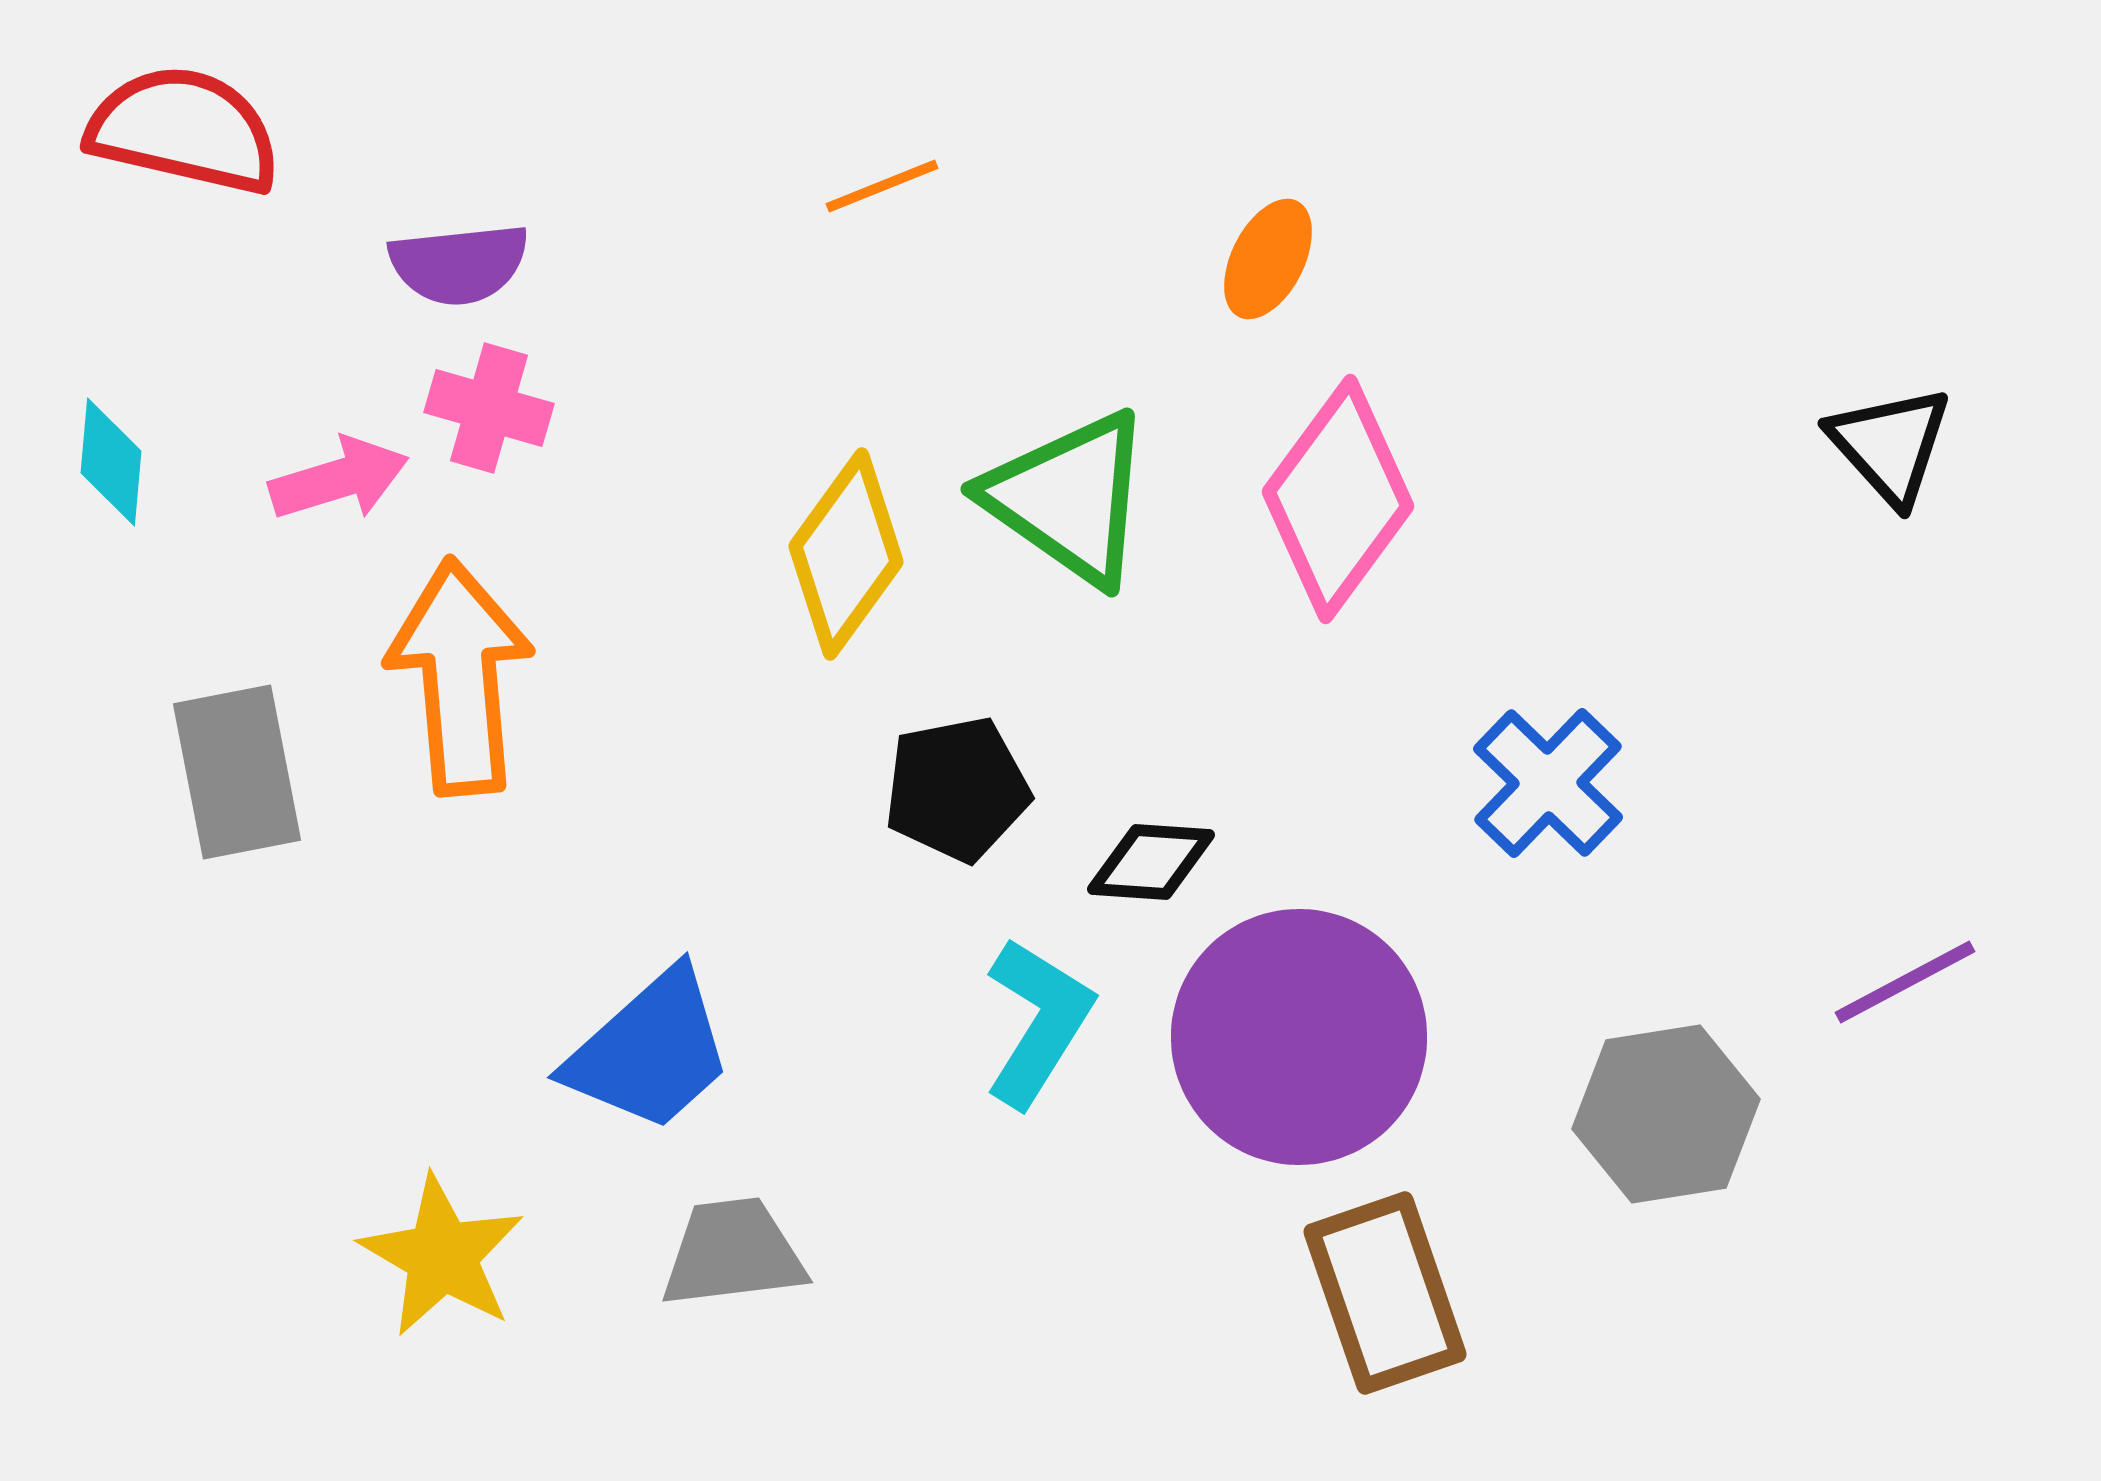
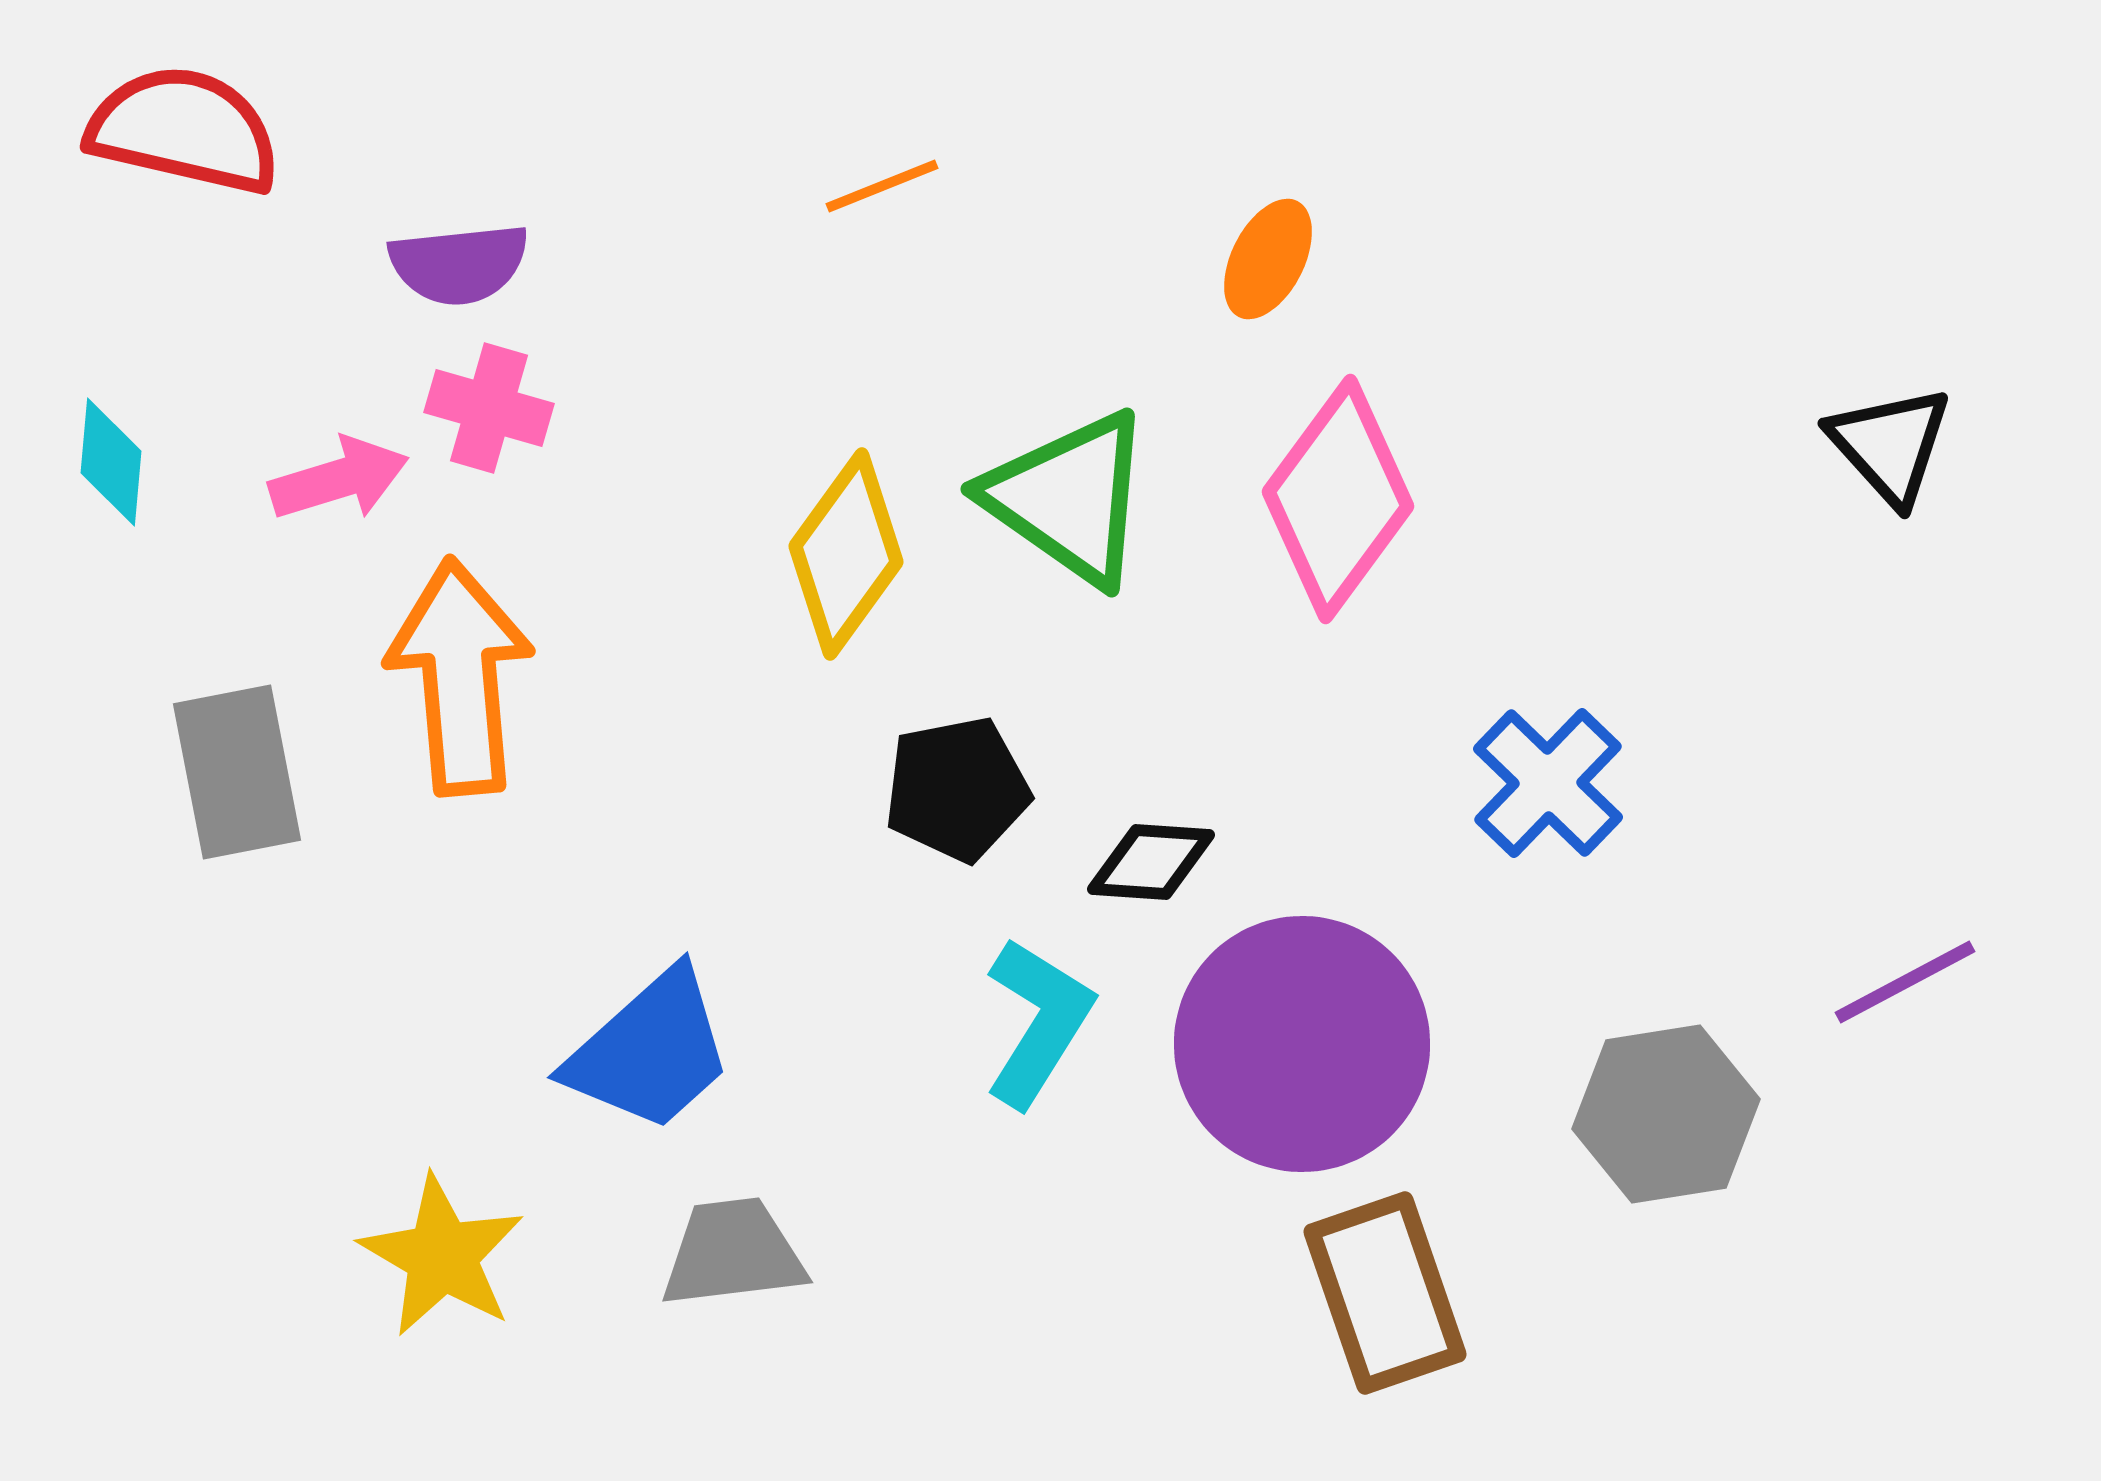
purple circle: moved 3 px right, 7 px down
